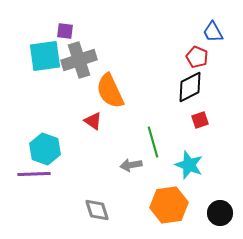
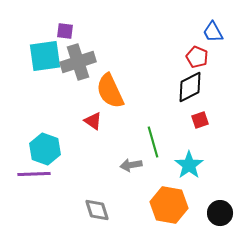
gray cross: moved 1 px left, 2 px down
cyan star: rotated 16 degrees clockwise
orange hexagon: rotated 18 degrees clockwise
